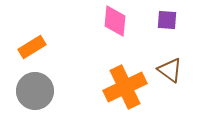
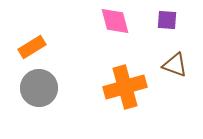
pink diamond: rotated 20 degrees counterclockwise
brown triangle: moved 5 px right, 5 px up; rotated 16 degrees counterclockwise
orange cross: rotated 9 degrees clockwise
gray circle: moved 4 px right, 3 px up
